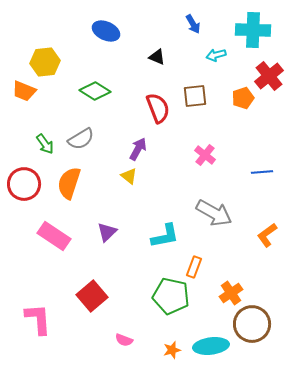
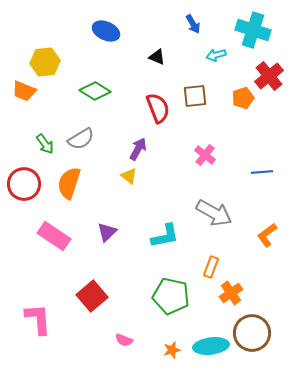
cyan cross: rotated 16 degrees clockwise
orange rectangle: moved 17 px right
brown circle: moved 9 px down
